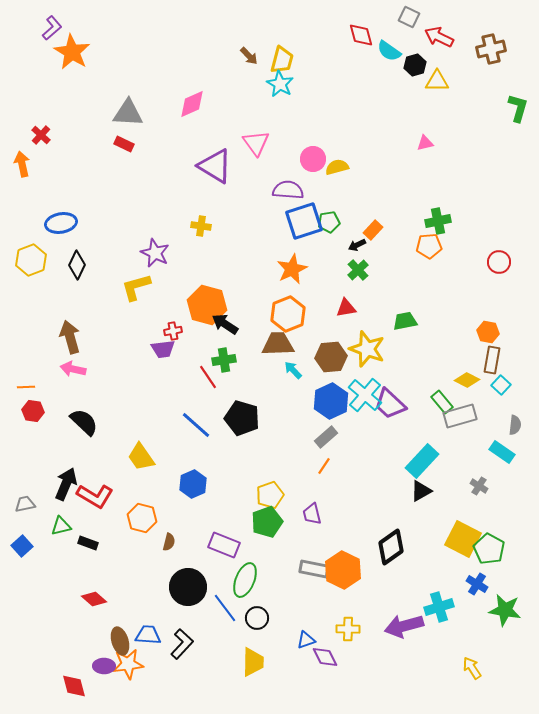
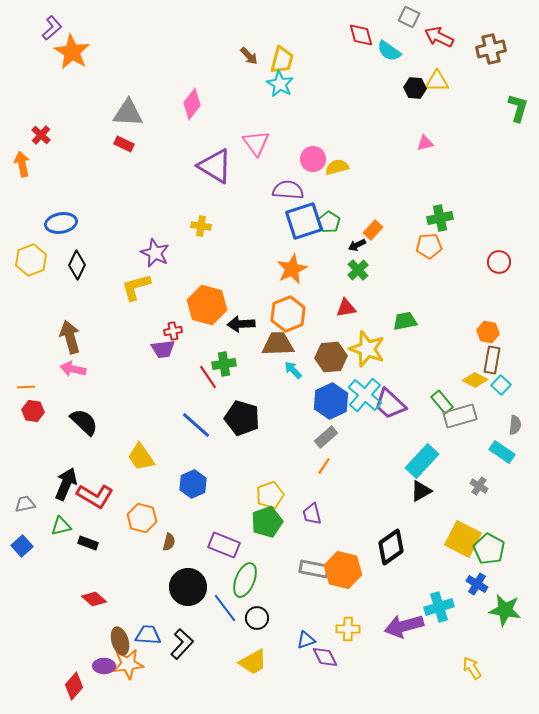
black hexagon at (415, 65): moved 23 px down; rotated 20 degrees clockwise
pink diamond at (192, 104): rotated 28 degrees counterclockwise
green cross at (438, 221): moved 2 px right, 3 px up
green pentagon at (329, 222): rotated 30 degrees counterclockwise
black arrow at (225, 324): moved 16 px right; rotated 36 degrees counterclockwise
green cross at (224, 360): moved 4 px down
yellow diamond at (467, 380): moved 8 px right
orange hexagon at (343, 570): rotated 12 degrees counterclockwise
yellow trapezoid at (253, 662): rotated 60 degrees clockwise
red diamond at (74, 686): rotated 56 degrees clockwise
